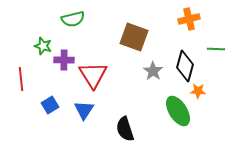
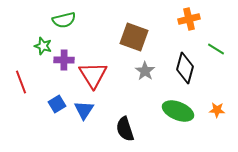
green semicircle: moved 9 px left, 1 px down
green line: rotated 30 degrees clockwise
black diamond: moved 2 px down
gray star: moved 8 px left
red line: moved 3 px down; rotated 15 degrees counterclockwise
orange star: moved 19 px right, 19 px down
blue square: moved 7 px right, 1 px up
green ellipse: rotated 36 degrees counterclockwise
